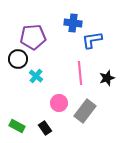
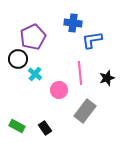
purple pentagon: rotated 20 degrees counterclockwise
cyan cross: moved 1 px left, 2 px up
pink circle: moved 13 px up
